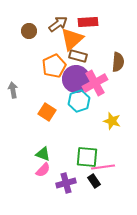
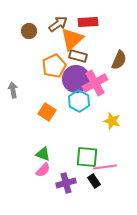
brown semicircle: moved 1 px right, 2 px up; rotated 18 degrees clockwise
cyan hexagon: rotated 15 degrees counterclockwise
pink line: moved 2 px right
